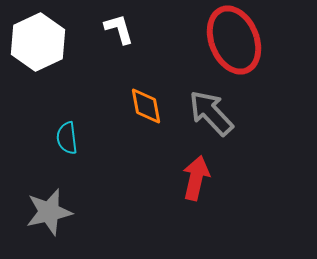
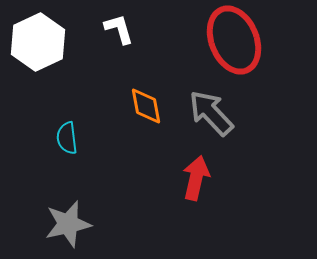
gray star: moved 19 px right, 12 px down
